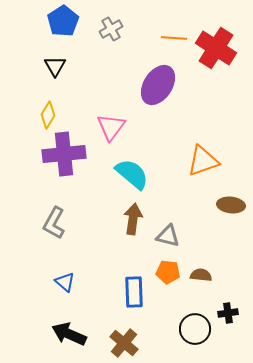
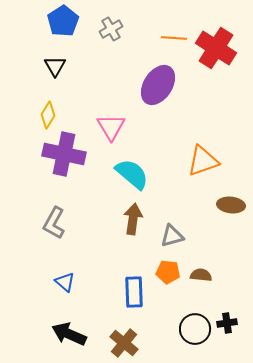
pink triangle: rotated 8 degrees counterclockwise
purple cross: rotated 18 degrees clockwise
gray triangle: moved 4 px right; rotated 30 degrees counterclockwise
black cross: moved 1 px left, 10 px down
